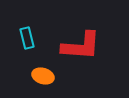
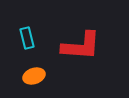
orange ellipse: moved 9 px left; rotated 35 degrees counterclockwise
